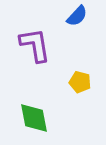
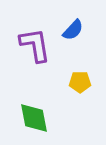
blue semicircle: moved 4 px left, 14 px down
yellow pentagon: rotated 15 degrees counterclockwise
